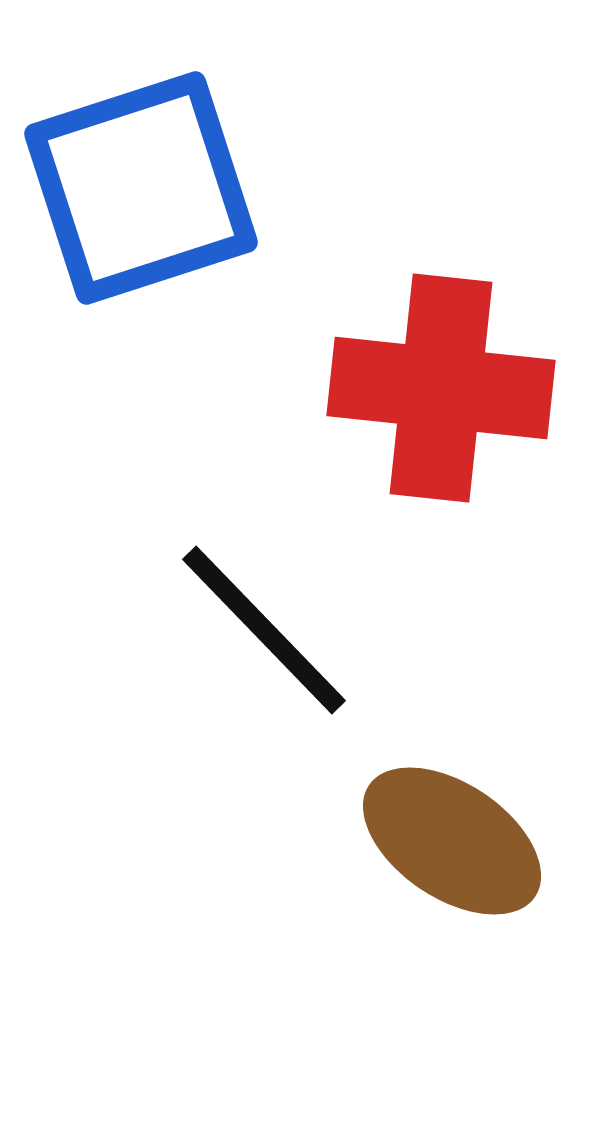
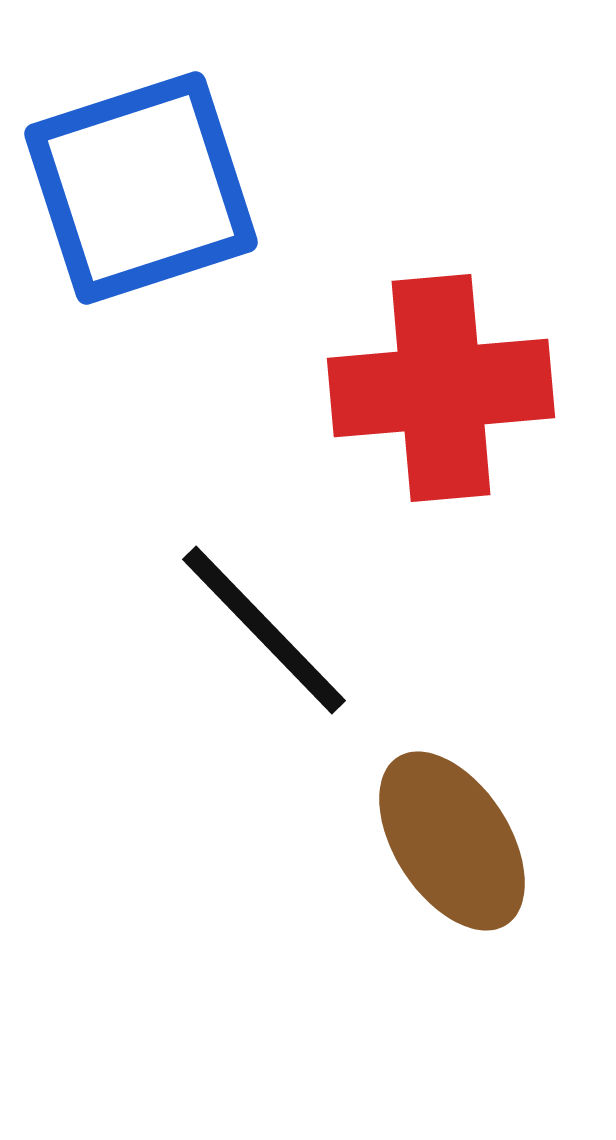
red cross: rotated 11 degrees counterclockwise
brown ellipse: rotated 23 degrees clockwise
